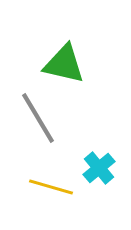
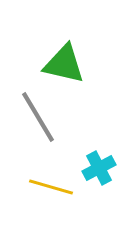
gray line: moved 1 px up
cyan cross: rotated 12 degrees clockwise
